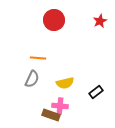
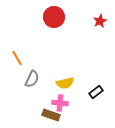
red circle: moved 3 px up
orange line: moved 21 px left; rotated 56 degrees clockwise
pink cross: moved 3 px up
